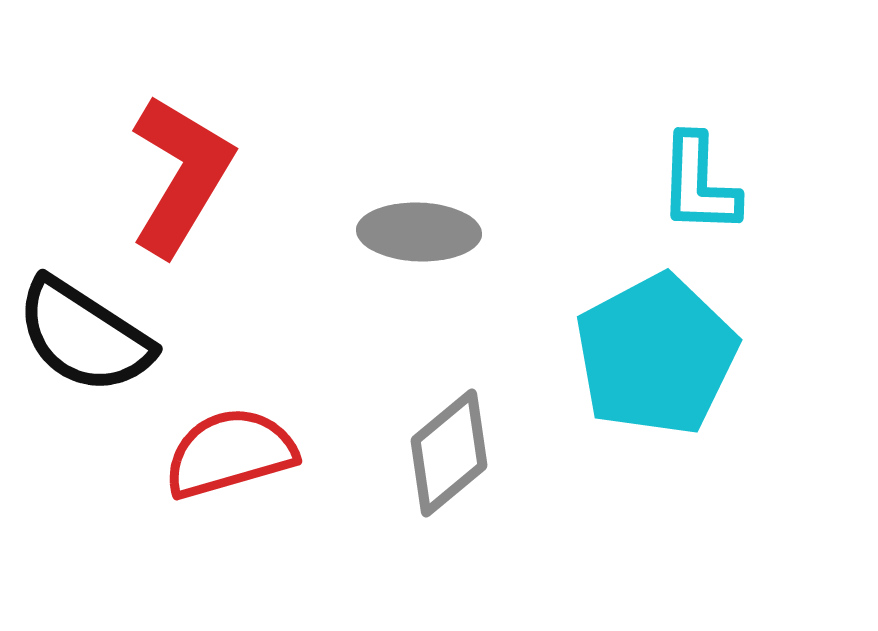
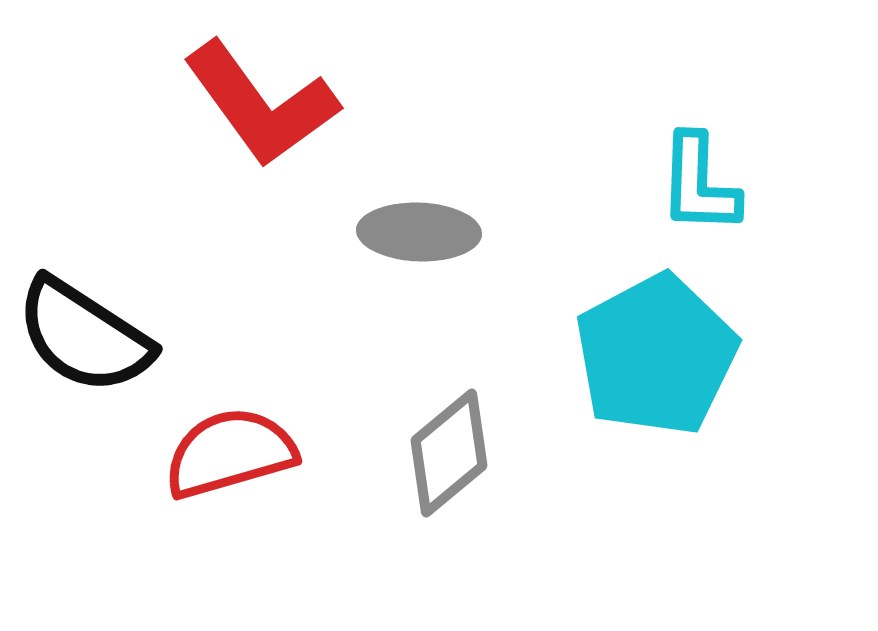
red L-shape: moved 80 px right, 71 px up; rotated 113 degrees clockwise
